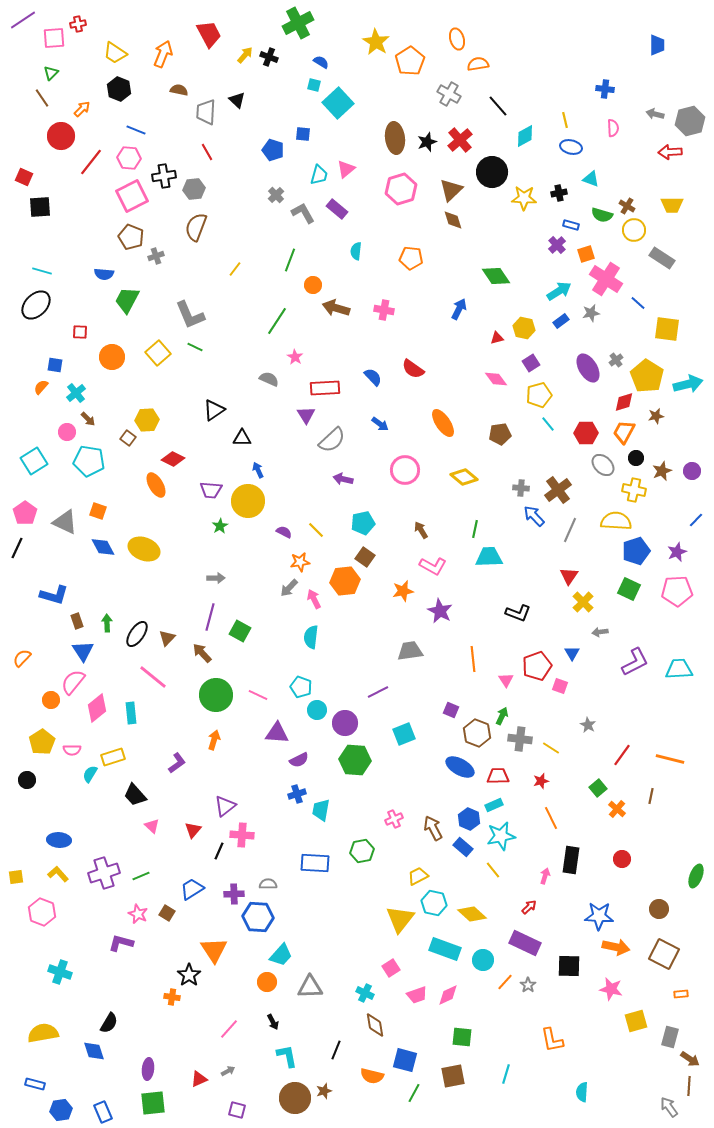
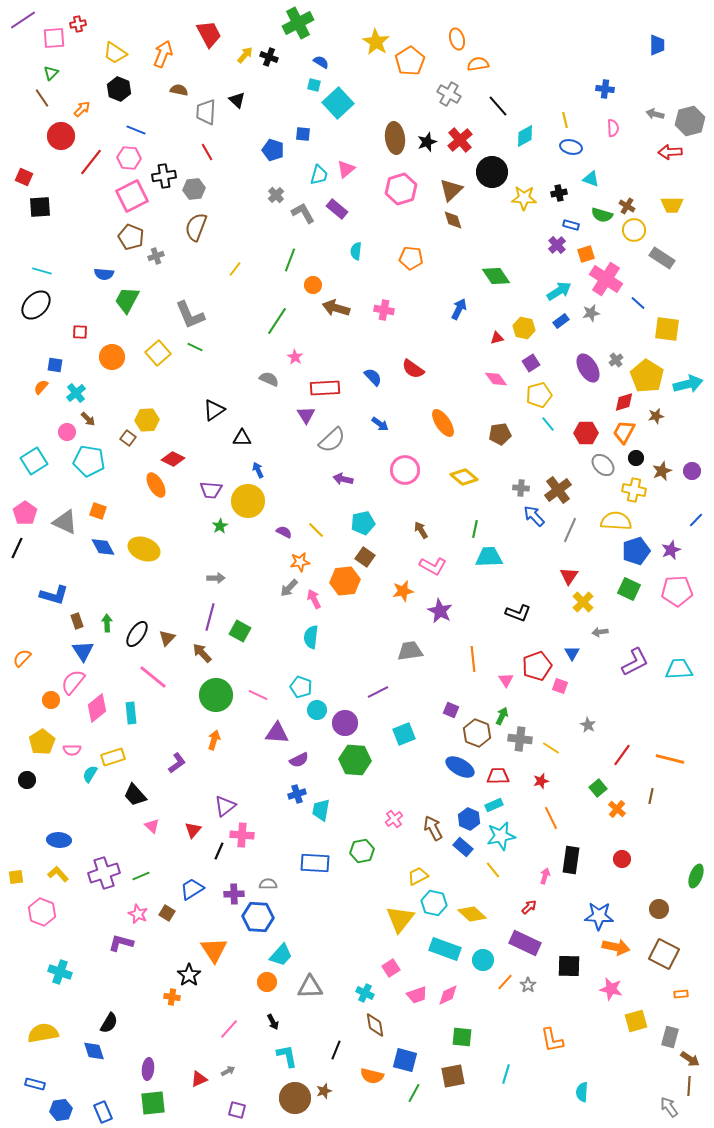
purple star at (677, 552): moved 6 px left, 2 px up
pink cross at (394, 819): rotated 12 degrees counterclockwise
